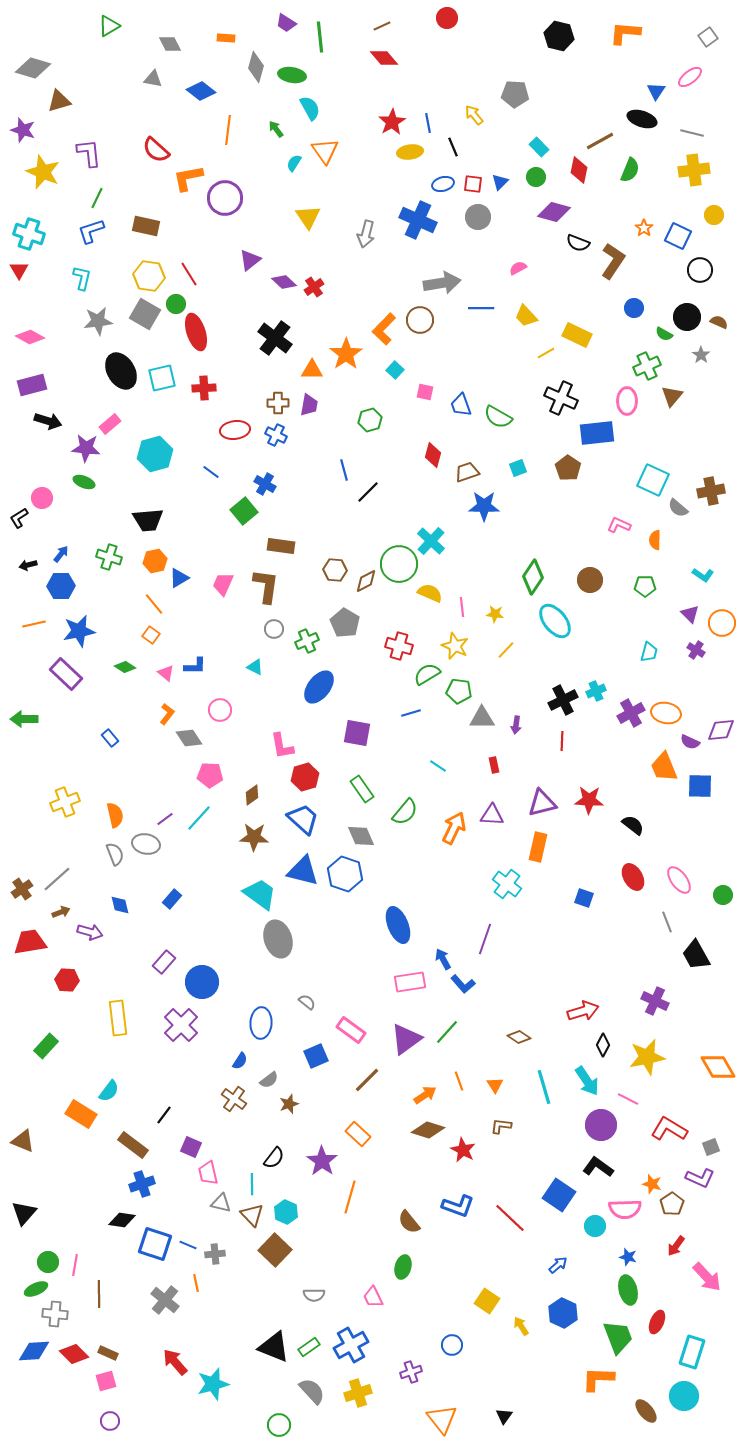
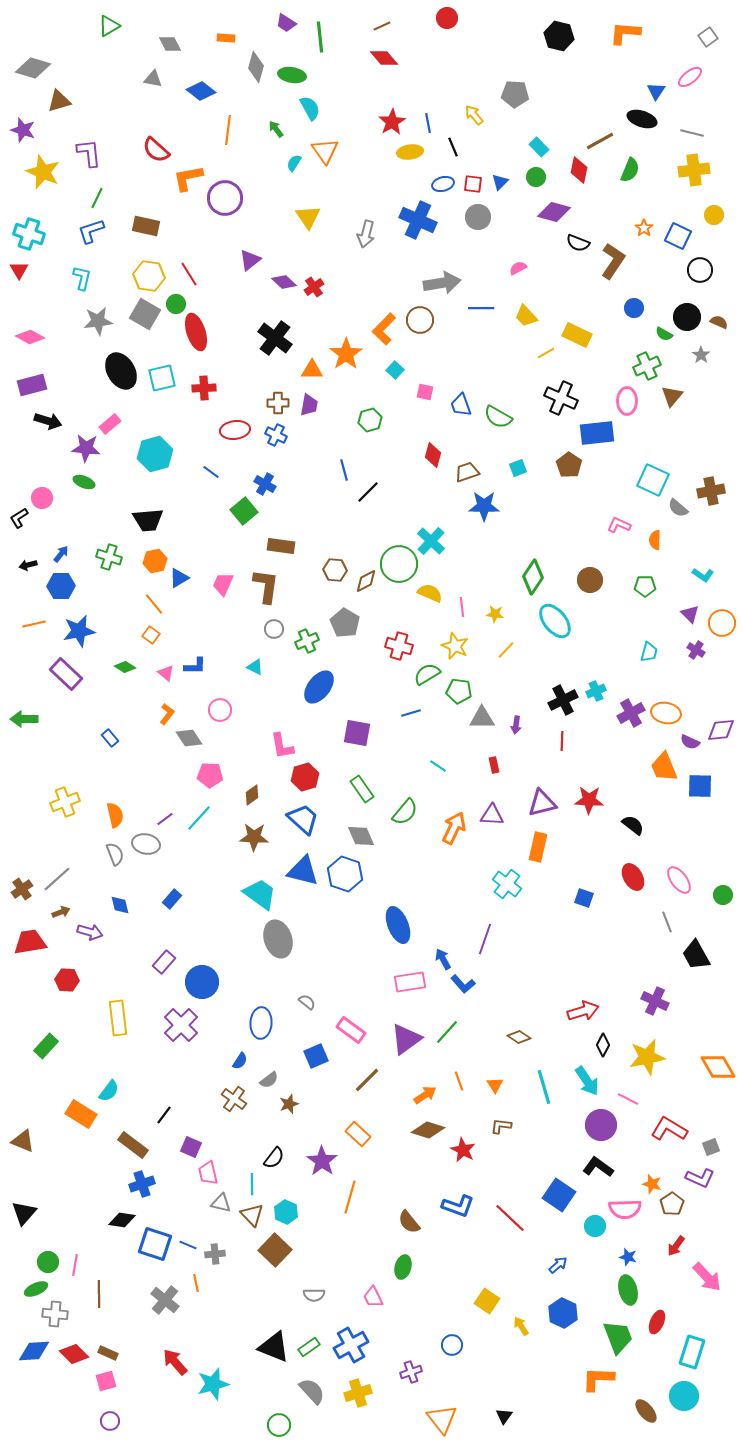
brown pentagon at (568, 468): moved 1 px right, 3 px up
